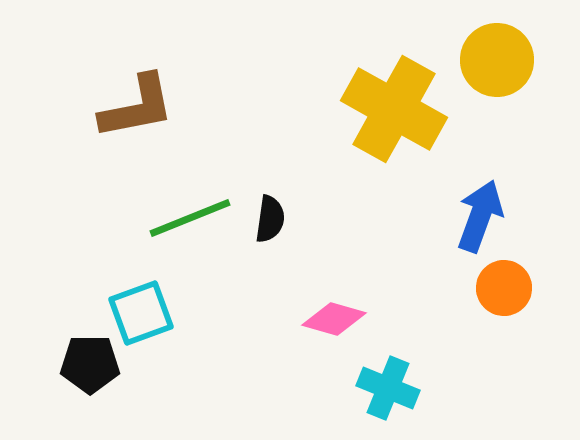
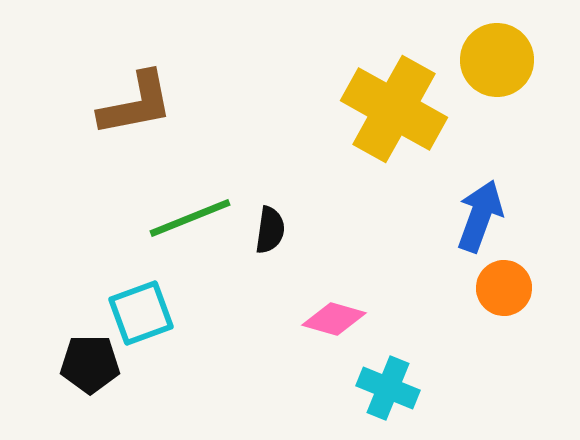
brown L-shape: moved 1 px left, 3 px up
black semicircle: moved 11 px down
